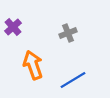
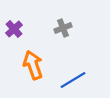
purple cross: moved 1 px right, 2 px down
gray cross: moved 5 px left, 5 px up
